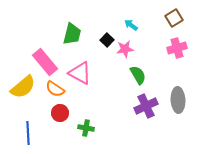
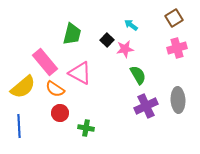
blue line: moved 9 px left, 7 px up
